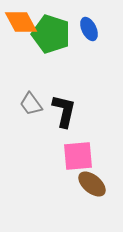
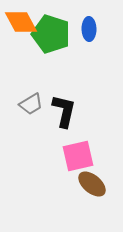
blue ellipse: rotated 25 degrees clockwise
gray trapezoid: rotated 85 degrees counterclockwise
pink square: rotated 8 degrees counterclockwise
